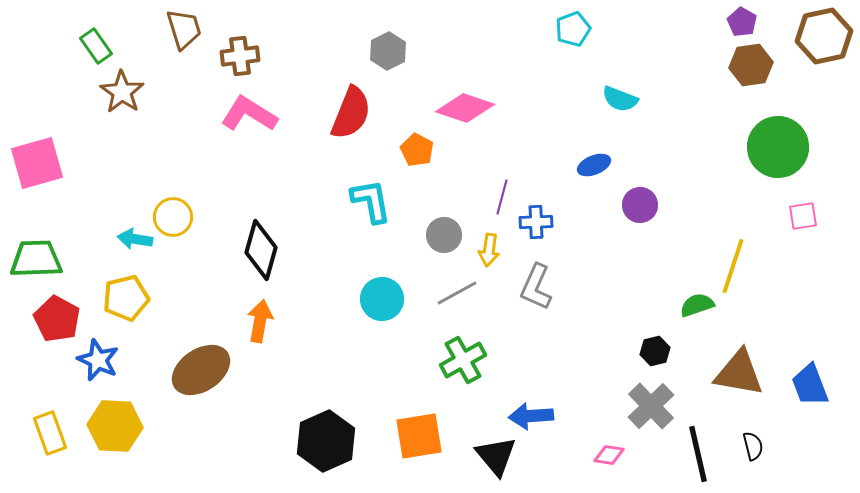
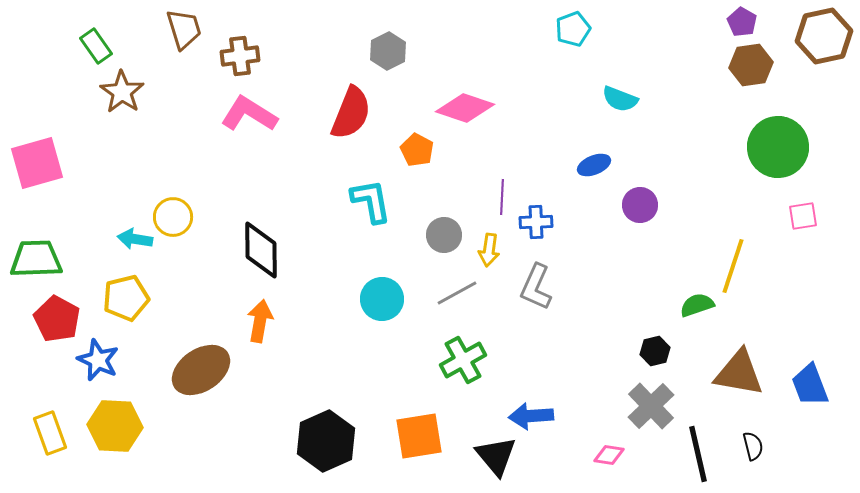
purple line at (502, 197): rotated 12 degrees counterclockwise
black diamond at (261, 250): rotated 16 degrees counterclockwise
